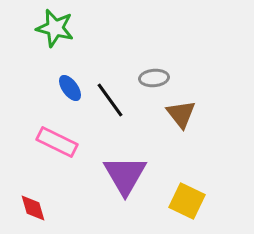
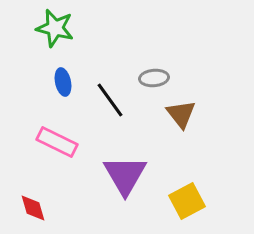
blue ellipse: moved 7 px left, 6 px up; rotated 24 degrees clockwise
yellow square: rotated 36 degrees clockwise
